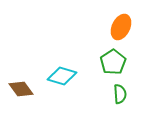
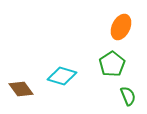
green pentagon: moved 1 px left, 2 px down
green semicircle: moved 8 px right, 2 px down; rotated 18 degrees counterclockwise
